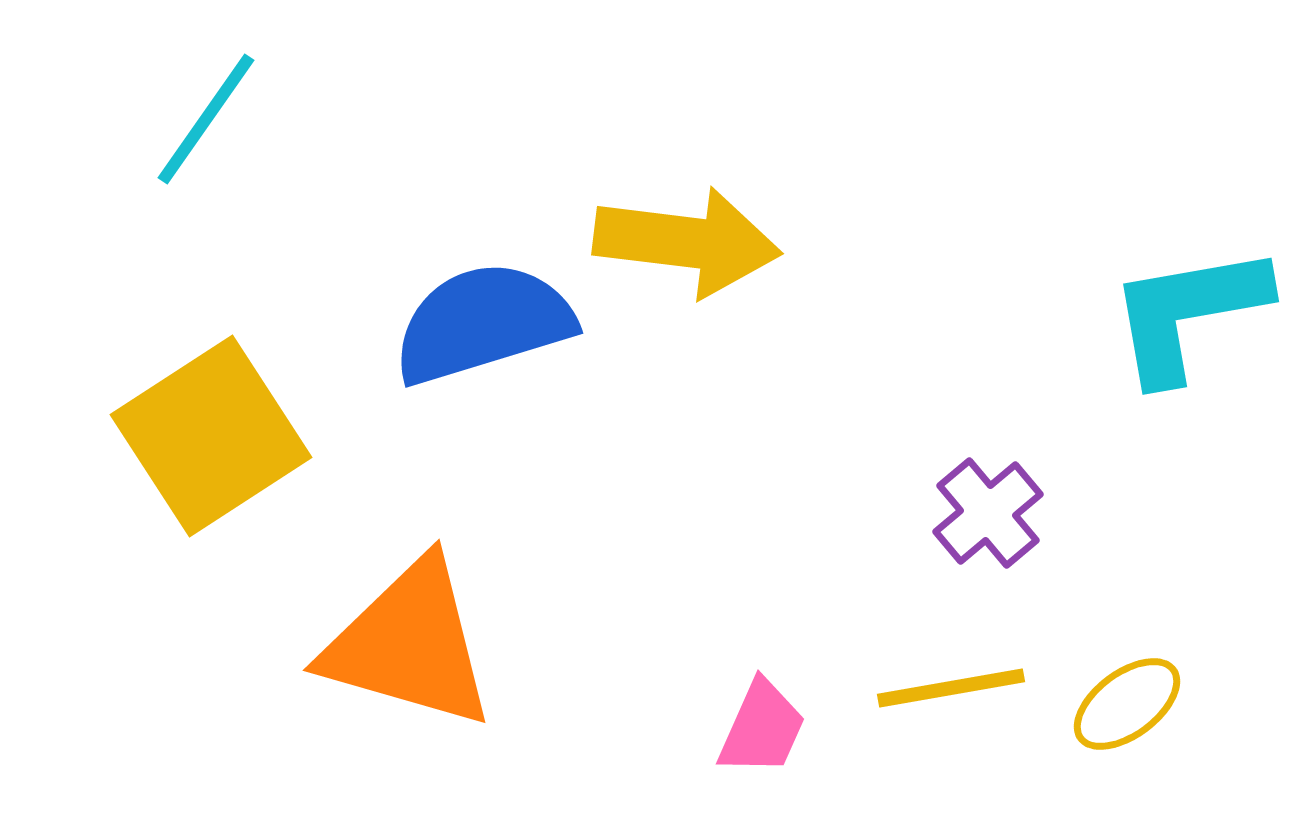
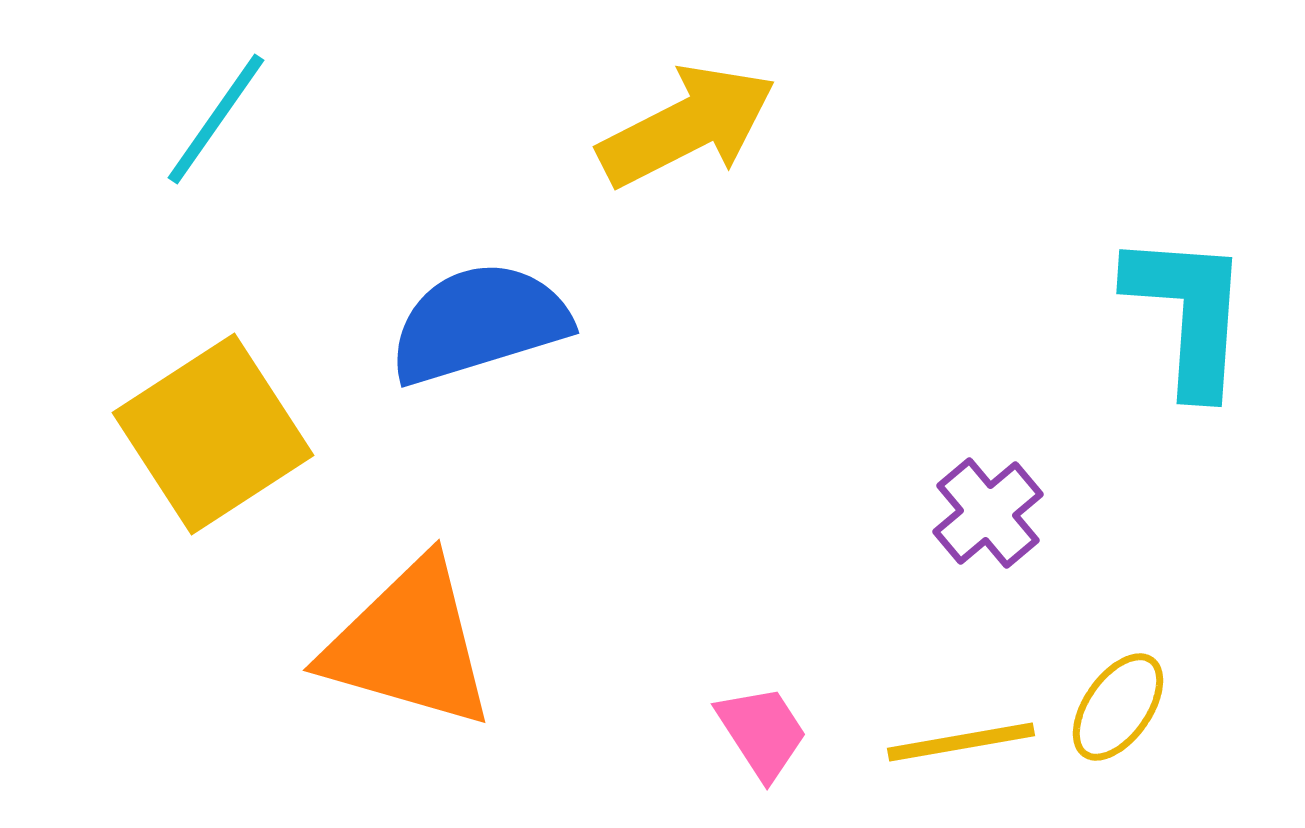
cyan line: moved 10 px right
yellow arrow: moved 116 px up; rotated 34 degrees counterclockwise
cyan L-shape: rotated 104 degrees clockwise
blue semicircle: moved 4 px left
yellow square: moved 2 px right, 2 px up
yellow line: moved 10 px right, 54 px down
yellow ellipse: moved 9 px left, 3 px down; rotated 18 degrees counterclockwise
pink trapezoid: moved 4 px down; rotated 57 degrees counterclockwise
